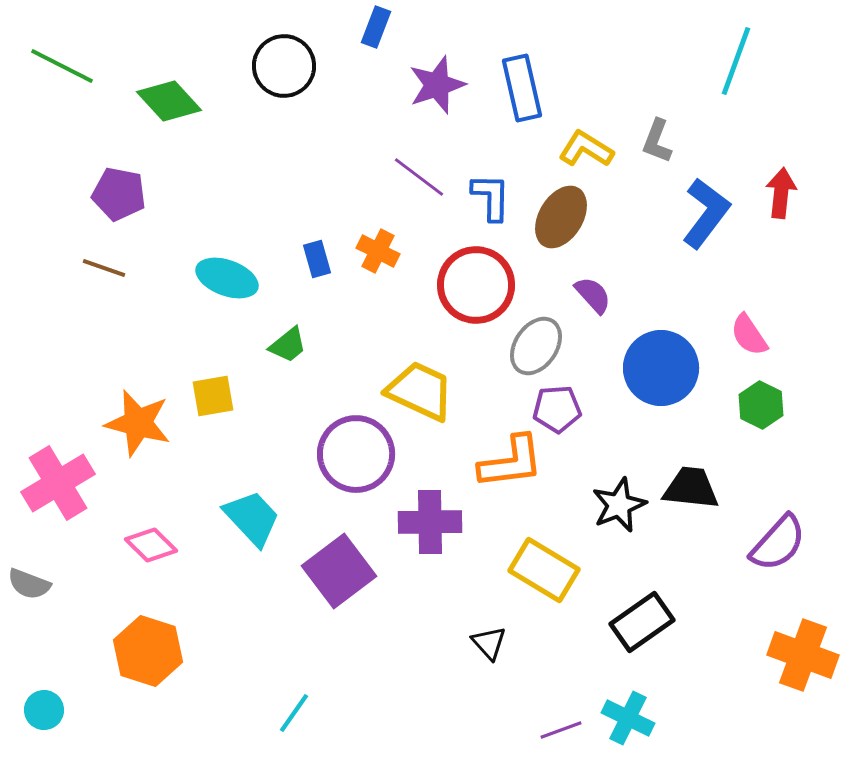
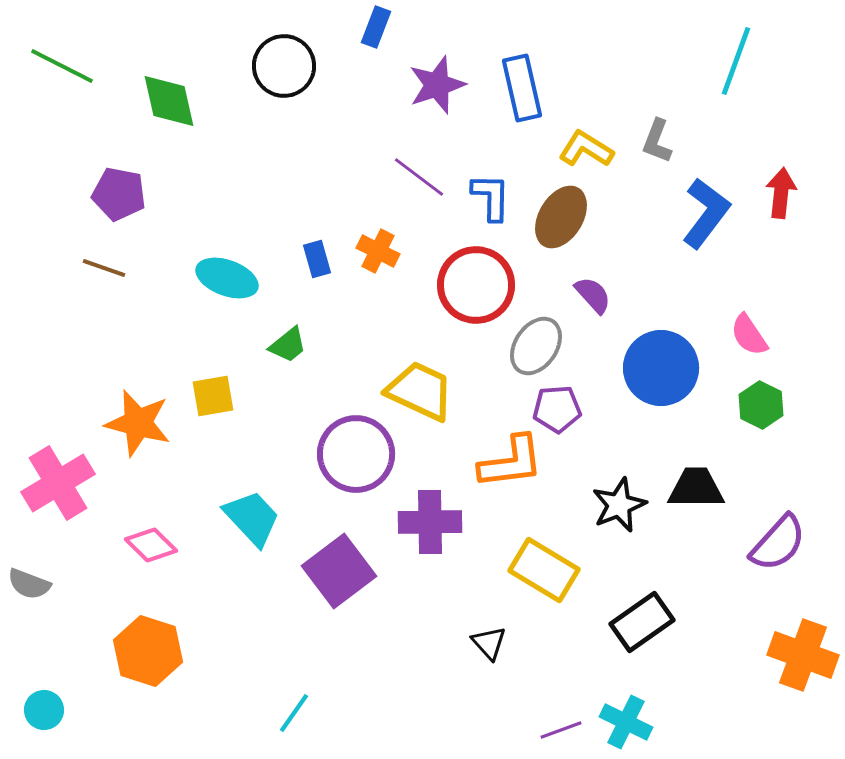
green diamond at (169, 101): rotated 30 degrees clockwise
black trapezoid at (691, 488): moved 5 px right; rotated 6 degrees counterclockwise
cyan cross at (628, 718): moved 2 px left, 4 px down
